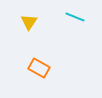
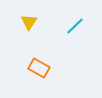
cyan line: moved 9 px down; rotated 66 degrees counterclockwise
